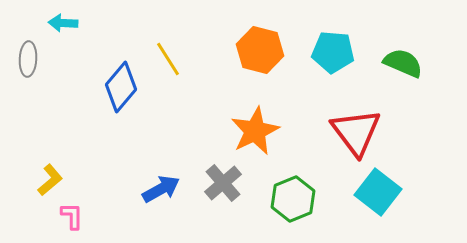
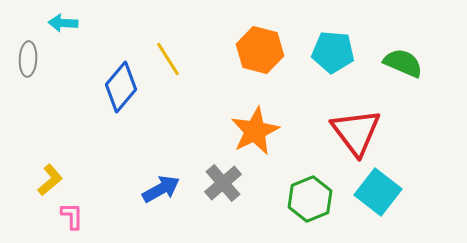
green hexagon: moved 17 px right
